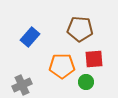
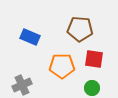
blue rectangle: rotated 72 degrees clockwise
red square: rotated 12 degrees clockwise
green circle: moved 6 px right, 6 px down
